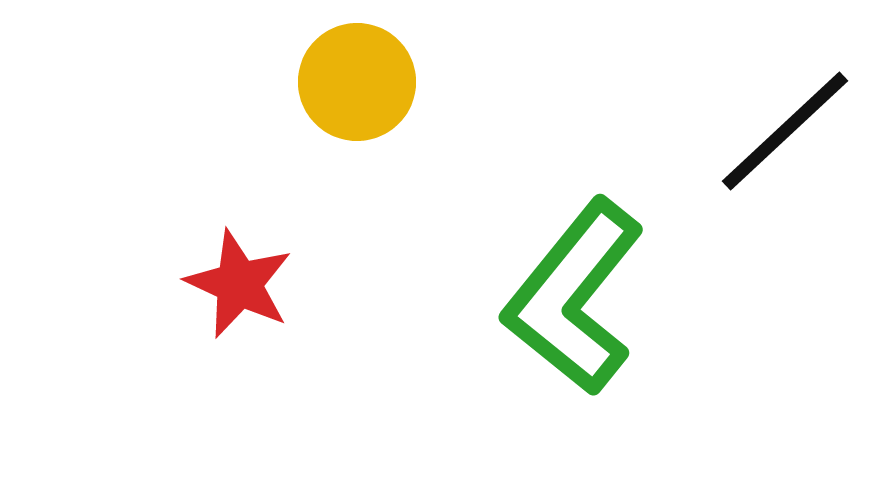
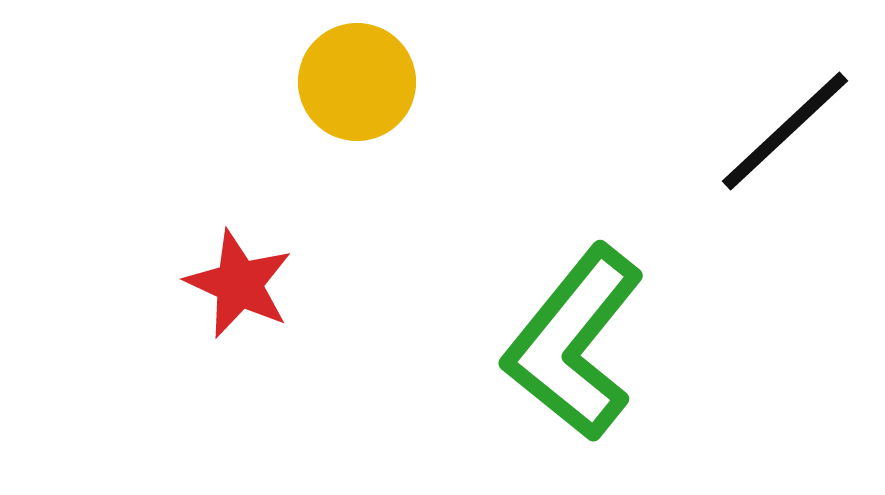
green L-shape: moved 46 px down
